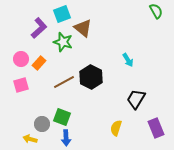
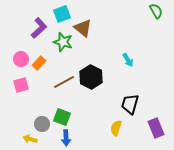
black trapezoid: moved 6 px left, 5 px down; rotated 15 degrees counterclockwise
